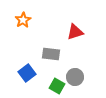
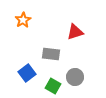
green square: moved 4 px left
